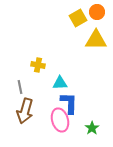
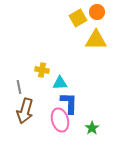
yellow cross: moved 4 px right, 5 px down
gray line: moved 1 px left
